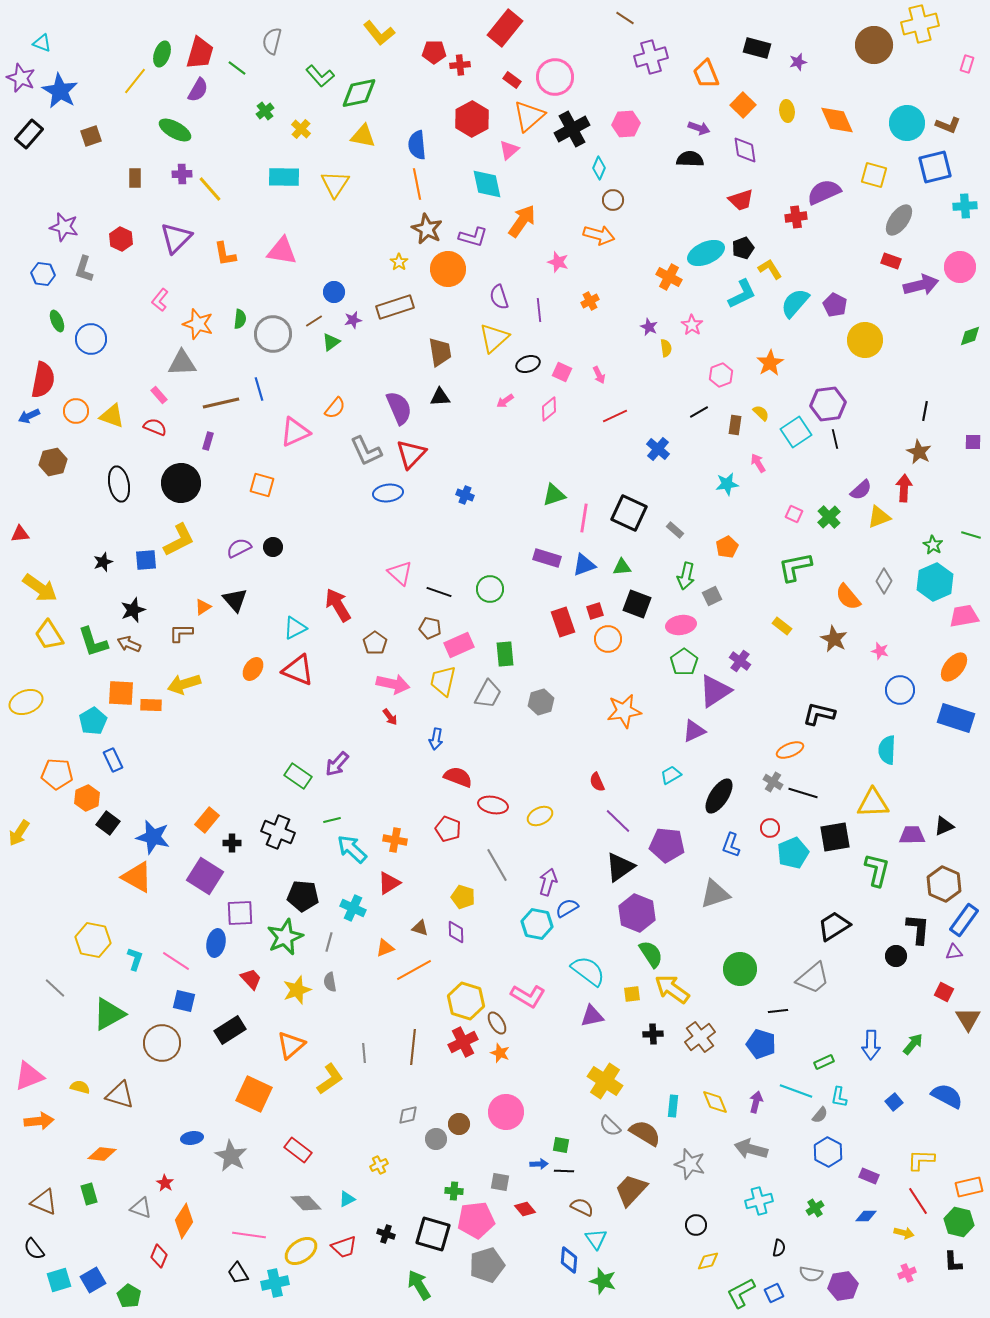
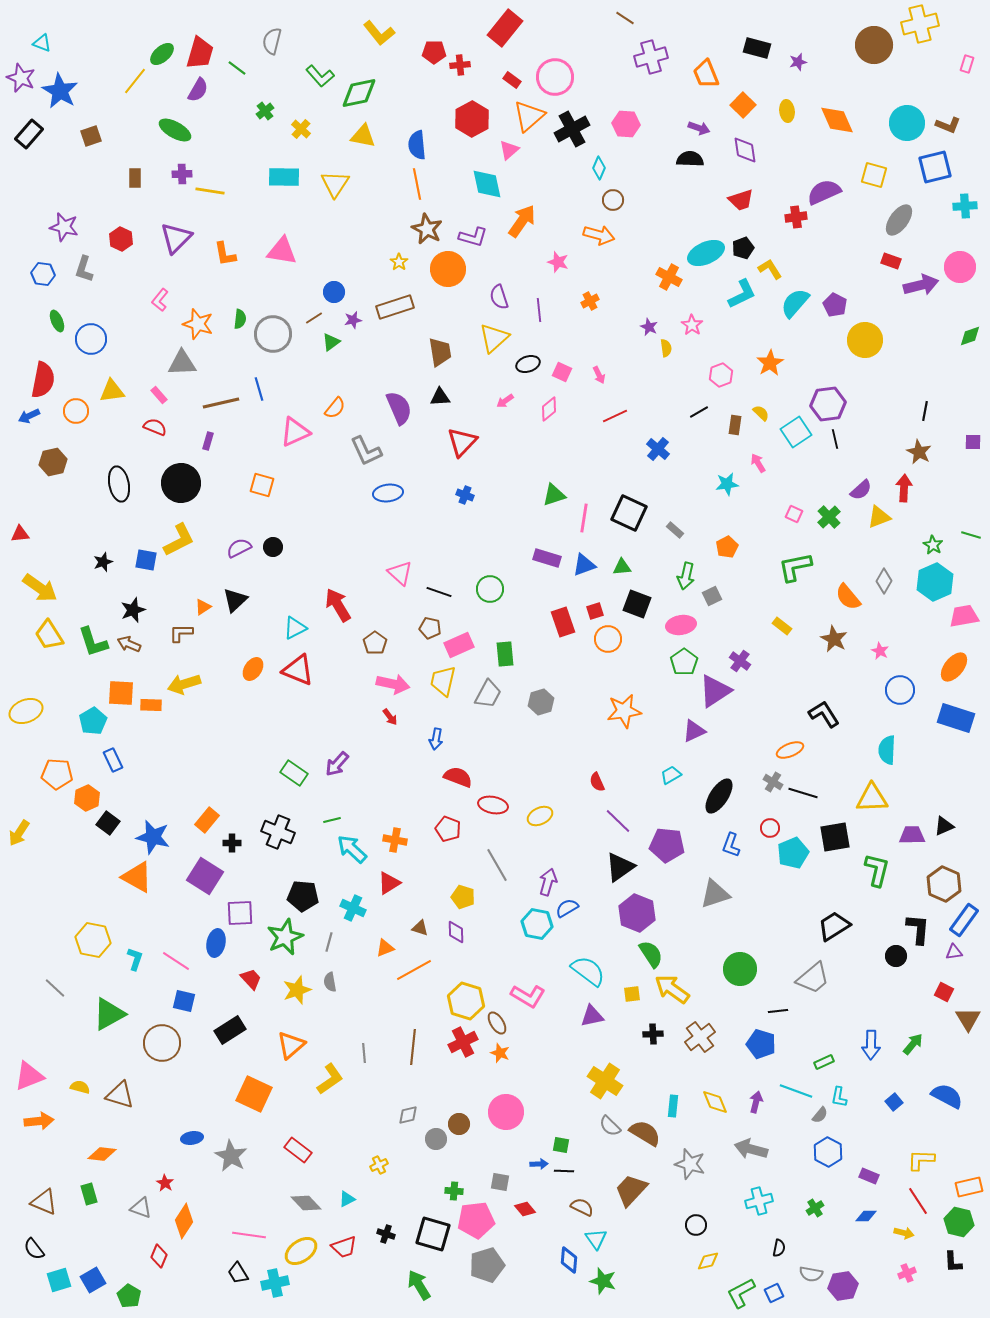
green ellipse at (162, 54): rotated 30 degrees clockwise
pink hexagon at (626, 124): rotated 8 degrees clockwise
yellow line at (210, 189): moved 2 px down; rotated 40 degrees counterclockwise
brown line at (314, 321): moved 3 px up
yellow triangle at (112, 416): moved 25 px up; rotated 28 degrees counterclockwise
red triangle at (411, 454): moved 51 px right, 12 px up
blue square at (146, 560): rotated 15 degrees clockwise
black triangle at (235, 600): rotated 28 degrees clockwise
pink star at (880, 651): rotated 12 degrees clockwise
yellow ellipse at (26, 702): moved 9 px down
black L-shape at (819, 714): moved 5 px right; rotated 44 degrees clockwise
green rectangle at (298, 776): moved 4 px left, 3 px up
yellow triangle at (873, 803): moved 1 px left, 5 px up
